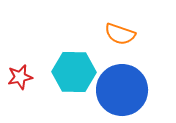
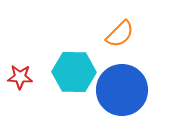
orange semicircle: rotated 64 degrees counterclockwise
red star: rotated 15 degrees clockwise
